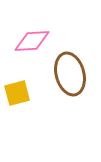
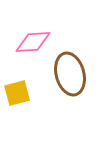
pink diamond: moved 1 px right, 1 px down
